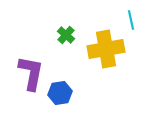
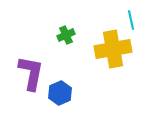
green cross: rotated 24 degrees clockwise
yellow cross: moved 7 px right
blue hexagon: rotated 15 degrees counterclockwise
